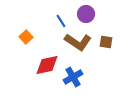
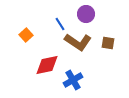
blue line: moved 1 px left, 3 px down
orange square: moved 2 px up
brown square: moved 2 px right, 1 px down
blue cross: moved 3 px down
